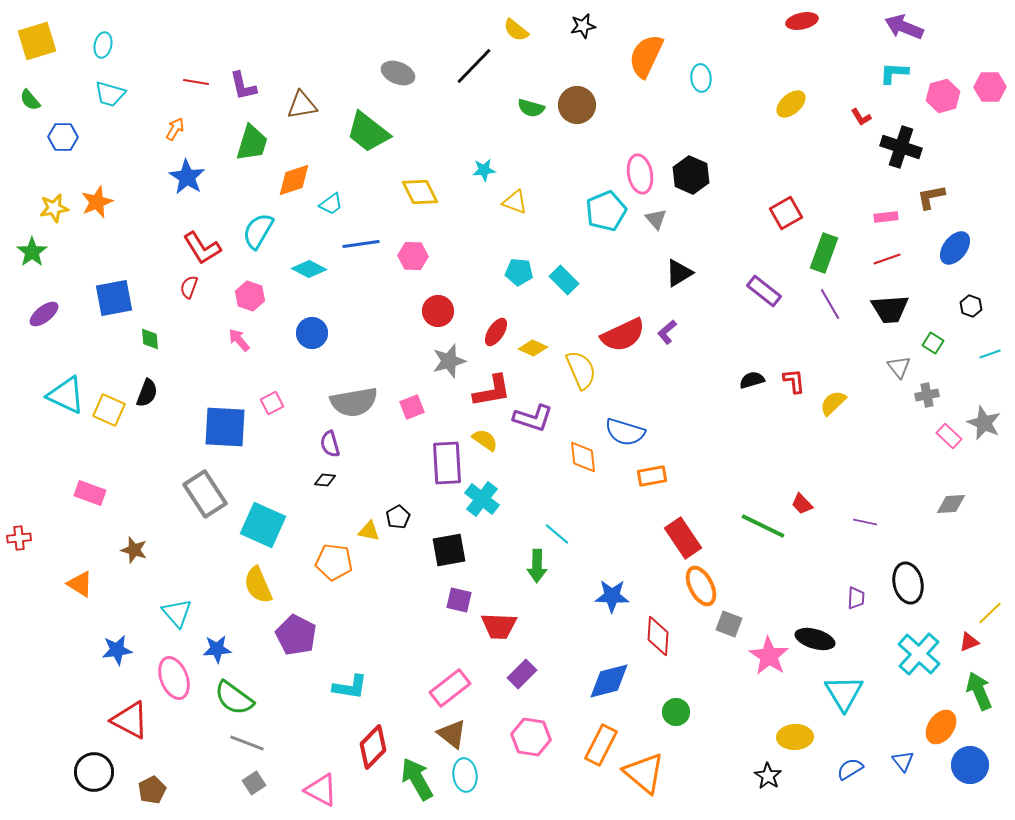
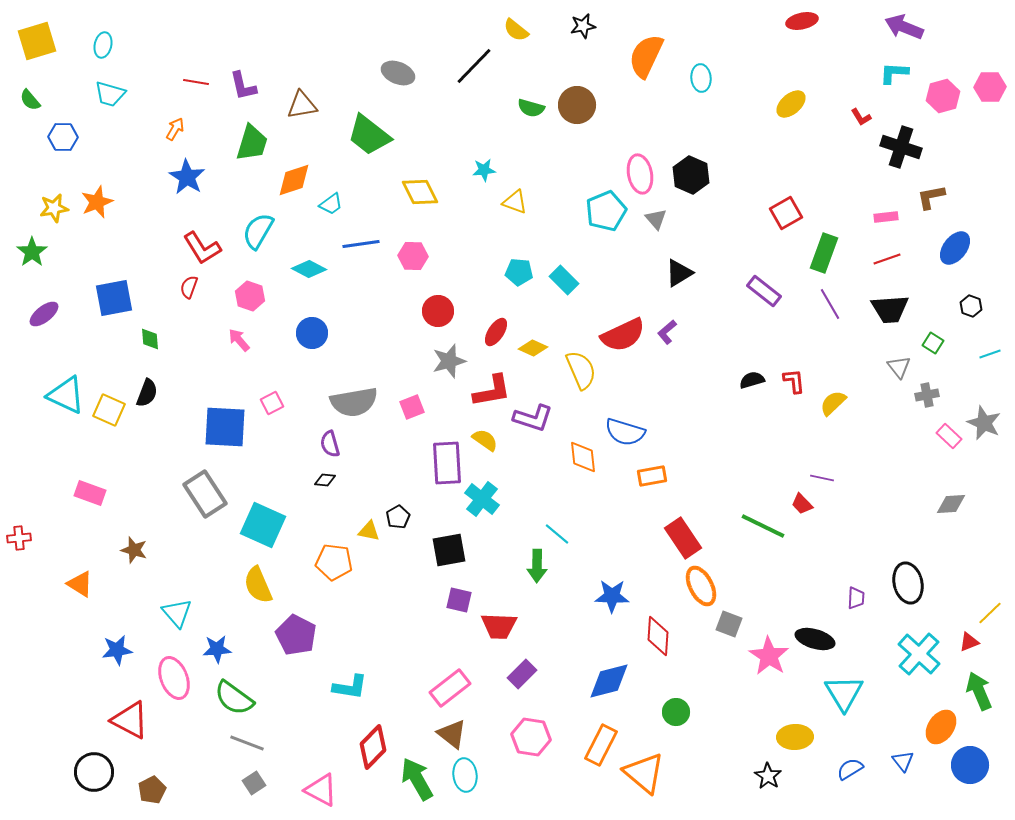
green trapezoid at (368, 132): moved 1 px right, 3 px down
purple line at (865, 522): moved 43 px left, 44 px up
